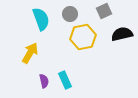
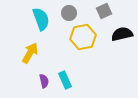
gray circle: moved 1 px left, 1 px up
